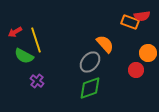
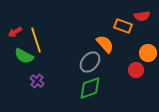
orange rectangle: moved 7 px left, 4 px down
